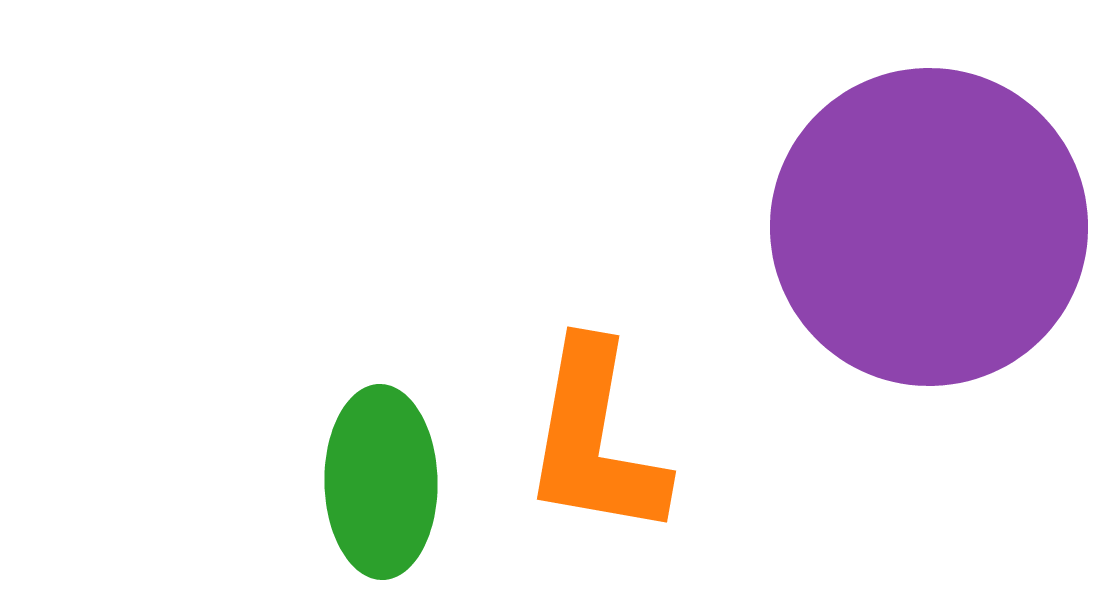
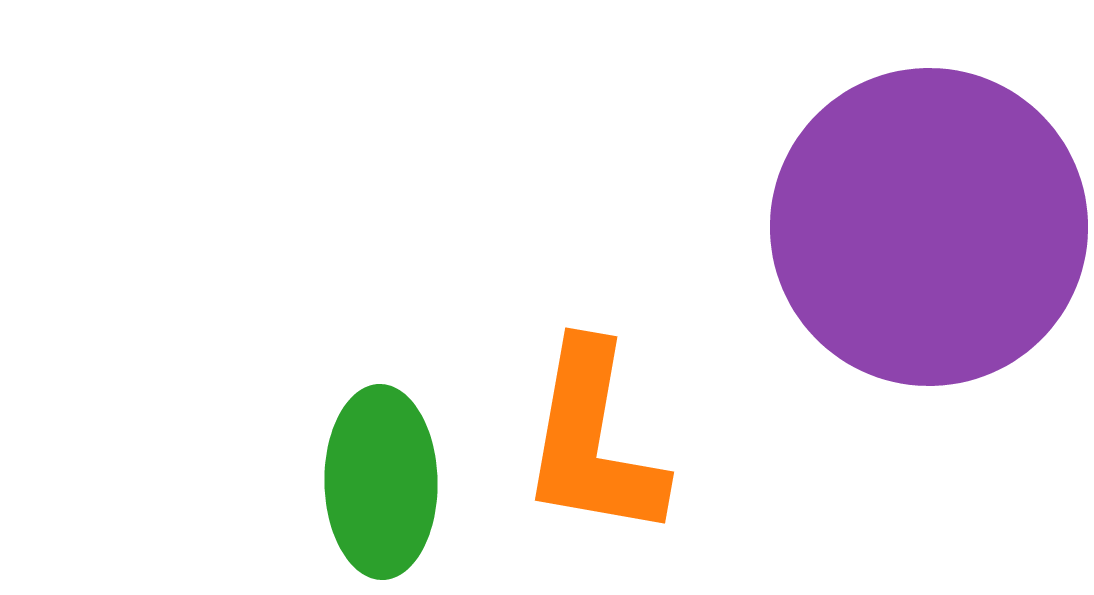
orange L-shape: moved 2 px left, 1 px down
